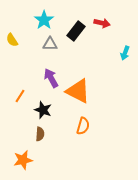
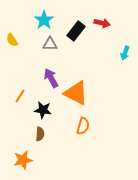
orange triangle: moved 2 px left, 2 px down
black star: rotated 12 degrees counterclockwise
